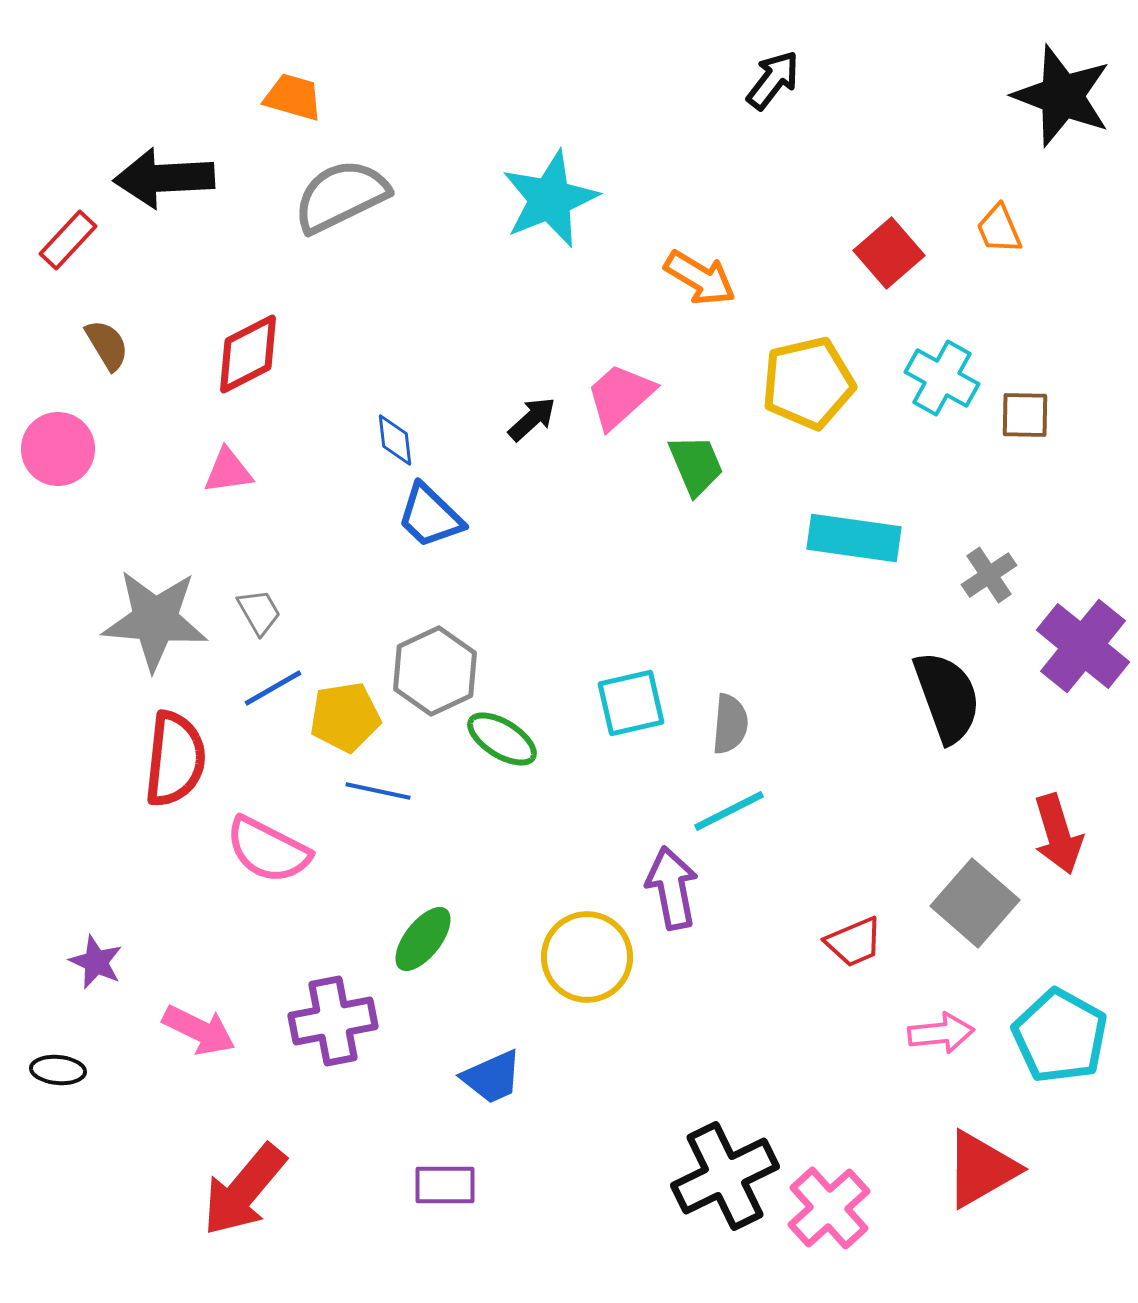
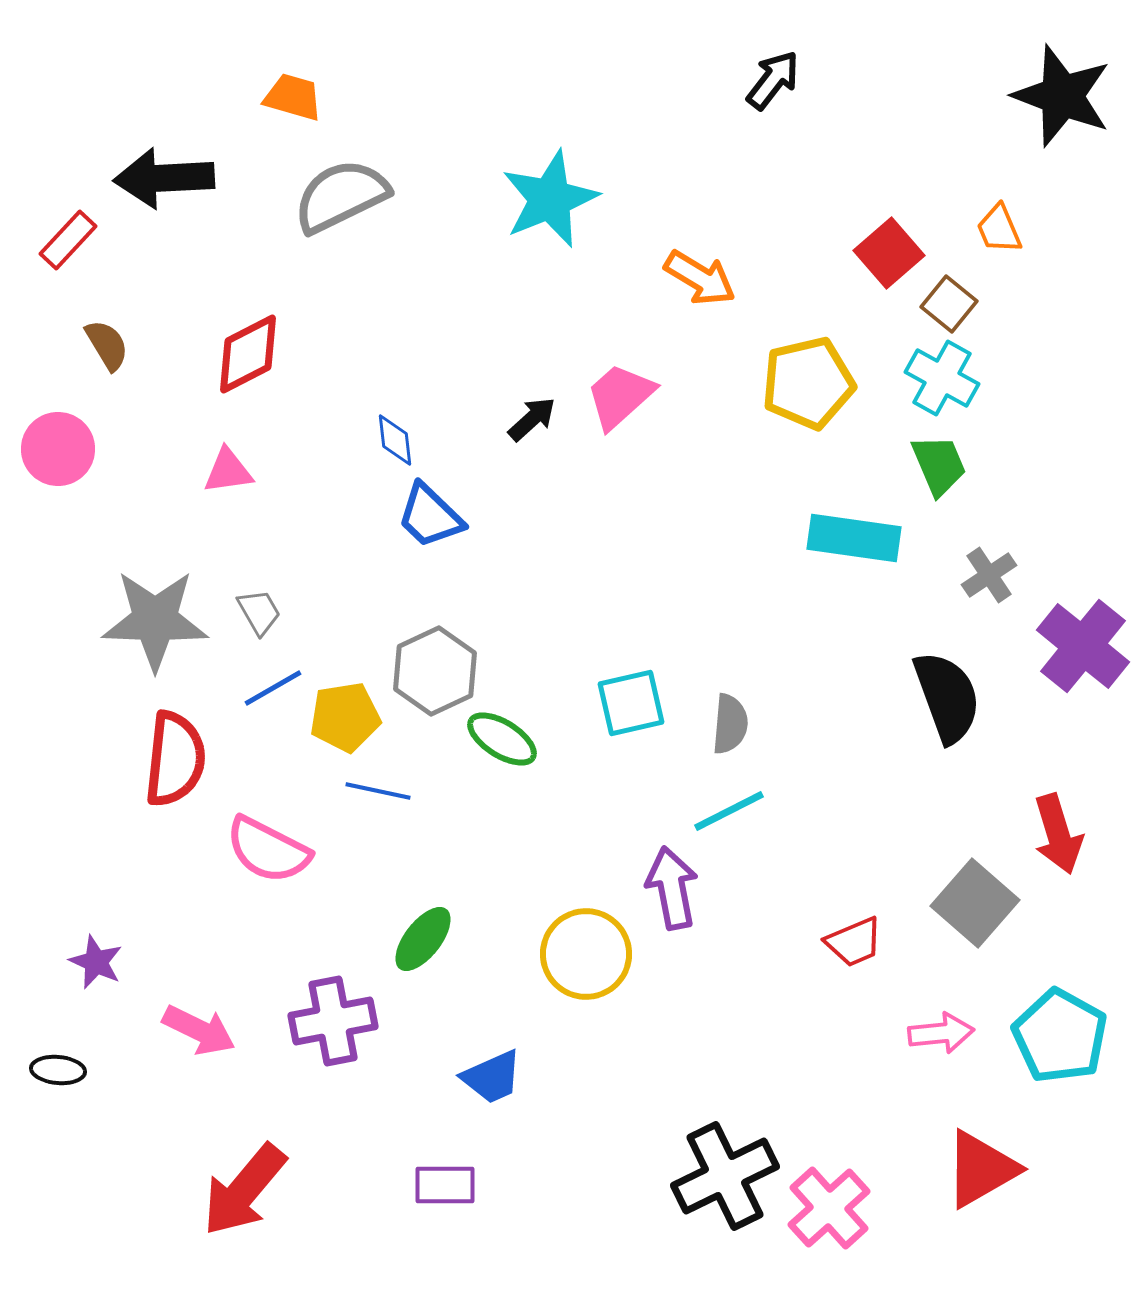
brown square at (1025, 415): moved 76 px left, 111 px up; rotated 38 degrees clockwise
green trapezoid at (696, 465): moved 243 px right
gray star at (155, 620): rotated 3 degrees counterclockwise
yellow circle at (587, 957): moved 1 px left, 3 px up
